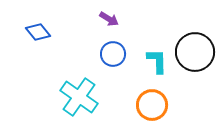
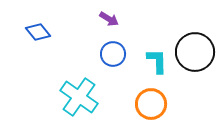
orange circle: moved 1 px left, 1 px up
